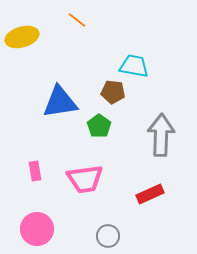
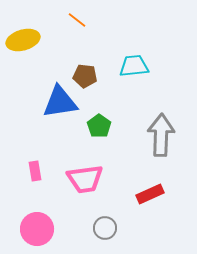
yellow ellipse: moved 1 px right, 3 px down
cyan trapezoid: rotated 16 degrees counterclockwise
brown pentagon: moved 28 px left, 16 px up
gray circle: moved 3 px left, 8 px up
